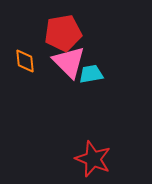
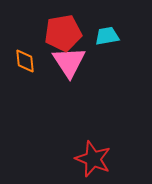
pink triangle: rotated 12 degrees clockwise
cyan trapezoid: moved 16 px right, 38 px up
